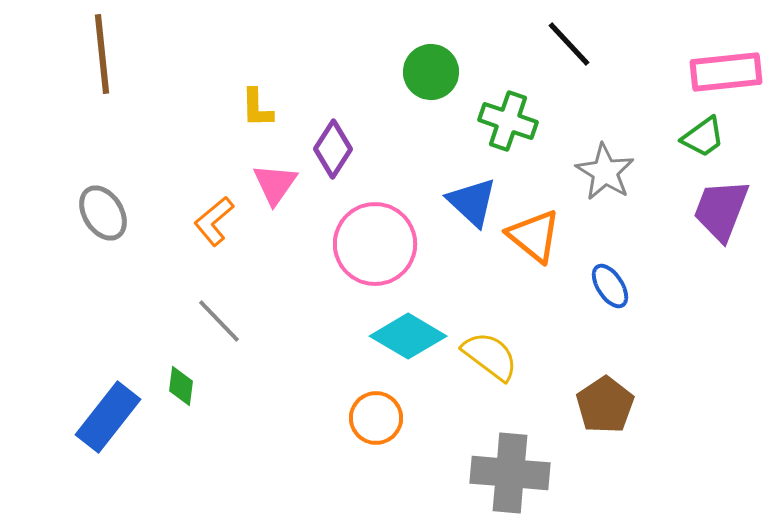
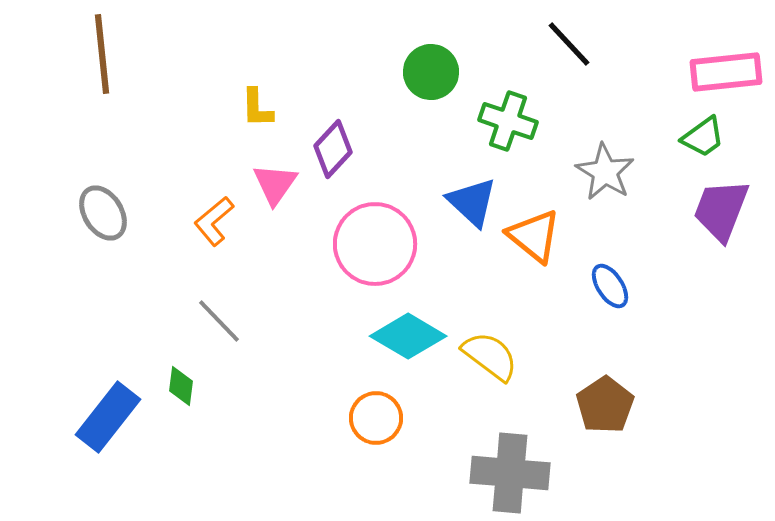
purple diamond: rotated 10 degrees clockwise
